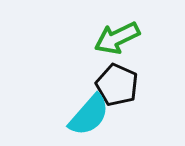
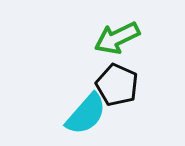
cyan semicircle: moved 3 px left, 1 px up
